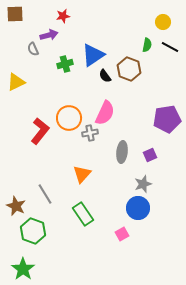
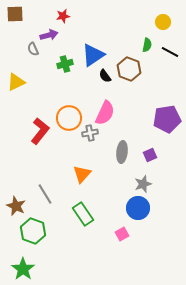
black line: moved 5 px down
